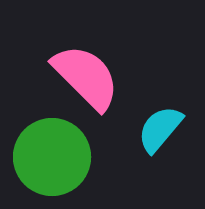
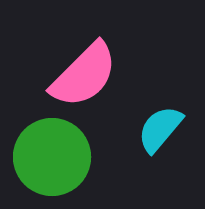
pink semicircle: moved 2 px left, 2 px up; rotated 90 degrees clockwise
